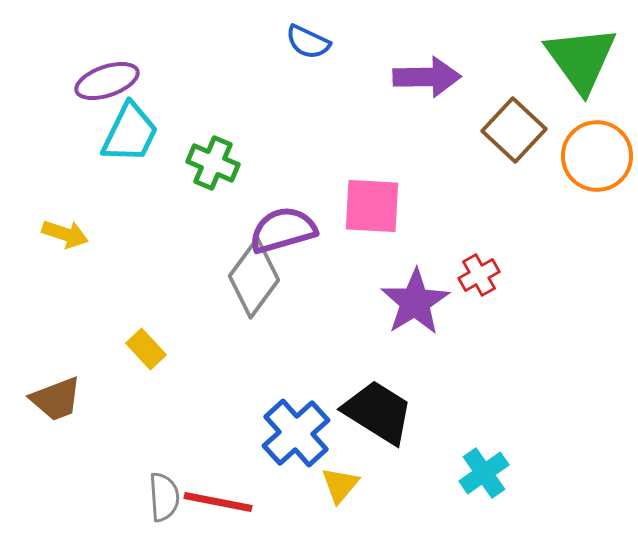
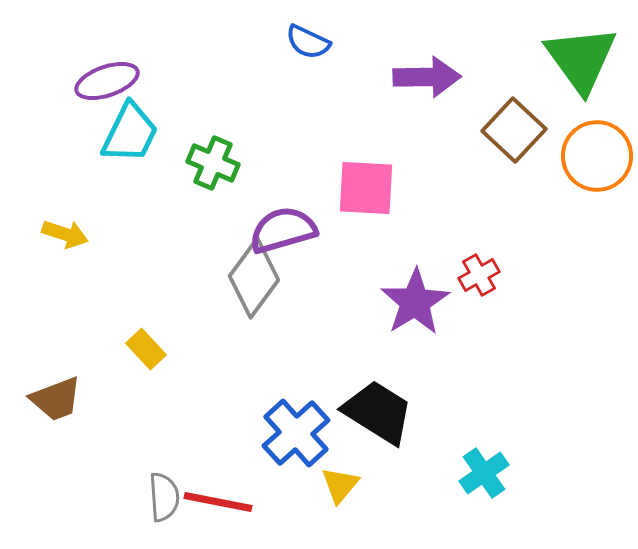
pink square: moved 6 px left, 18 px up
